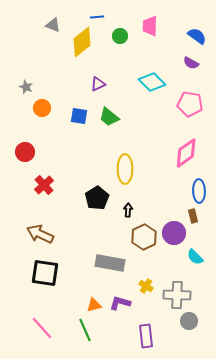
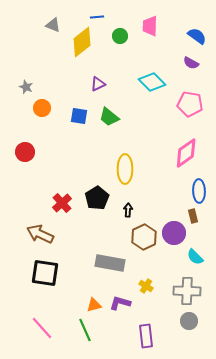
red cross: moved 18 px right, 18 px down
gray cross: moved 10 px right, 4 px up
